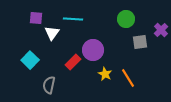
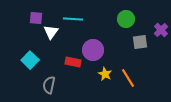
white triangle: moved 1 px left, 1 px up
red rectangle: rotated 56 degrees clockwise
